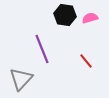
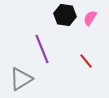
pink semicircle: rotated 42 degrees counterclockwise
gray triangle: rotated 15 degrees clockwise
